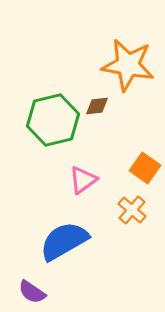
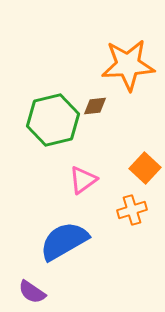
orange star: rotated 14 degrees counterclockwise
brown diamond: moved 2 px left
orange square: rotated 8 degrees clockwise
orange cross: rotated 32 degrees clockwise
